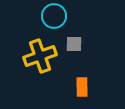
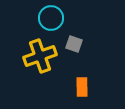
cyan circle: moved 3 px left, 2 px down
gray square: rotated 18 degrees clockwise
